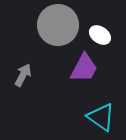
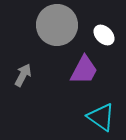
gray circle: moved 1 px left
white ellipse: moved 4 px right; rotated 10 degrees clockwise
purple trapezoid: moved 2 px down
